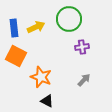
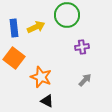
green circle: moved 2 px left, 4 px up
orange square: moved 2 px left, 2 px down; rotated 10 degrees clockwise
gray arrow: moved 1 px right
